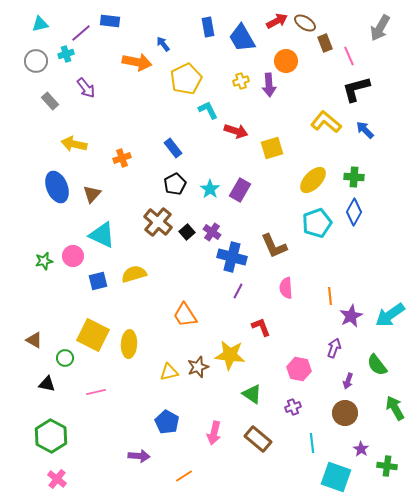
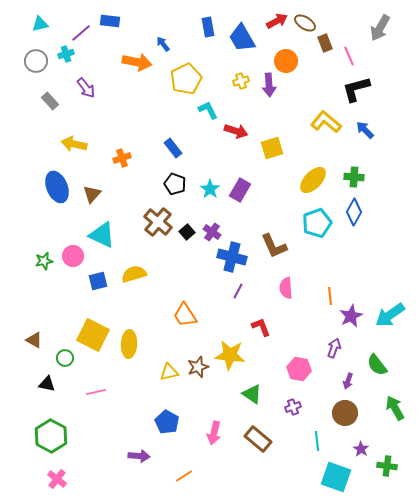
black pentagon at (175, 184): rotated 25 degrees counterclockwise
cyan line at (312, 443): moved 5 px right, 2 px up
